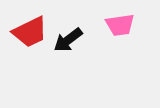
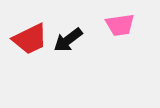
red trapezoid: moved 7 px down
